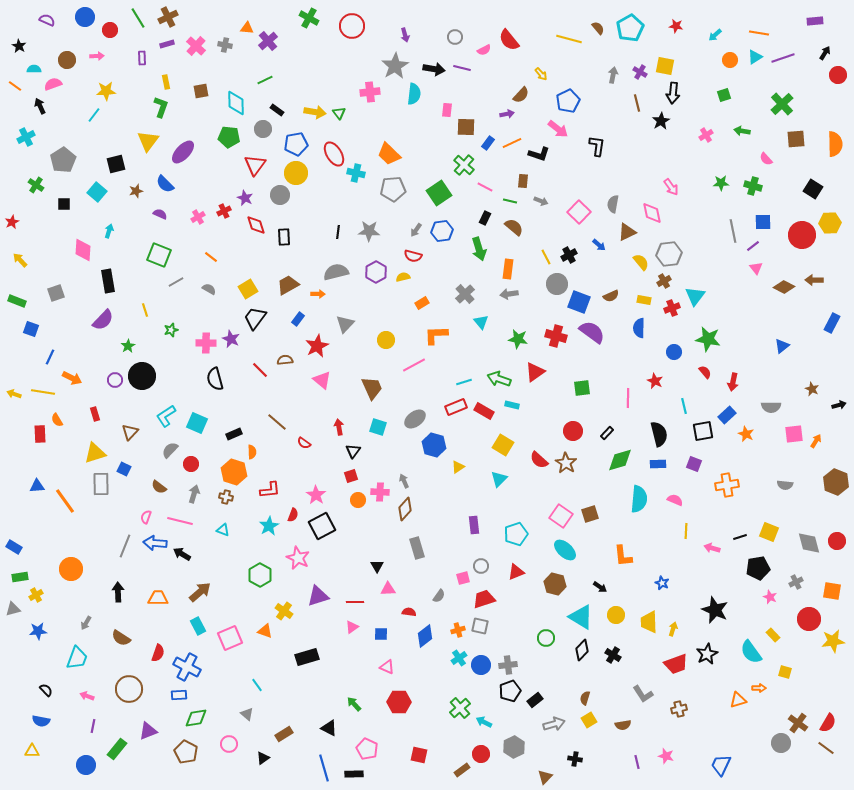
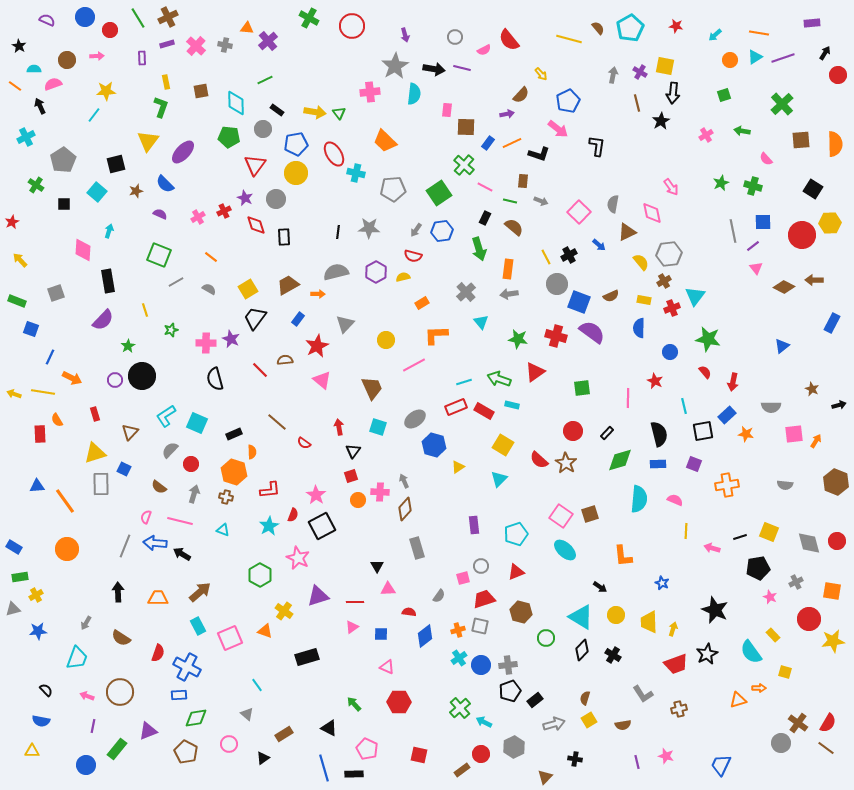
purple rectangle at (815, 21): moved 3 px left, 2 px down
brown square at (796, 139): moved 5 px right, 1 px down
orange trapezoid at (389, 154): moved 4 px left, 13 px up
green star at (721, 183): rotated 21 degrees counterclockwise
gray circle at (280, 195): moved 4 px left, 4 px down
gray star at (369, 231): moved 3 px up
gray cross at (465, 294): moved 1 px right, 2 px up
blue circle at (674, 352): moved 4 px left
orange star at (746, 434): rotated 14 degrees counterclockwise
orange circle at (71, 569): moved 4 px left, 20 px up
brown hexagon at (555, 584): moved 34 px left, 28 px down
brown circle at (129, 689): moved 9 px left, 3 px down
